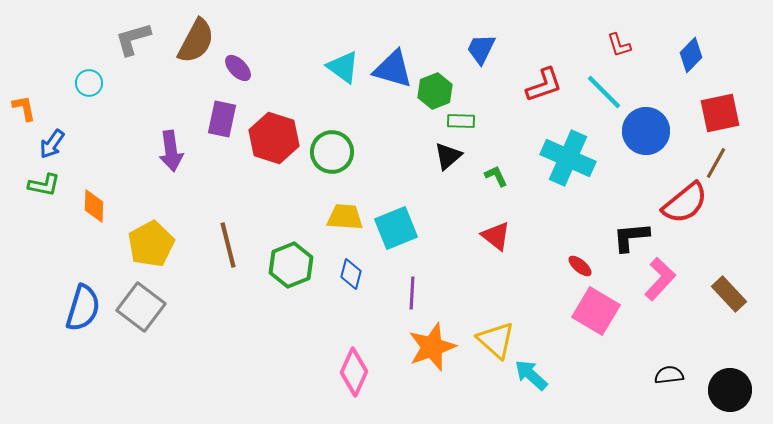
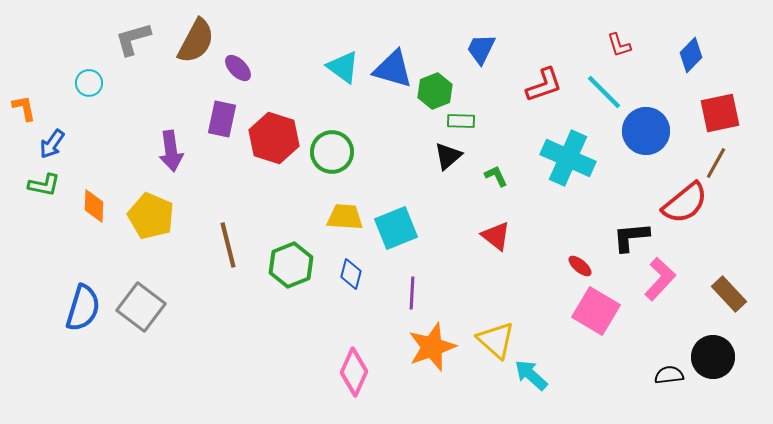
yellow pentagon at (151, 244): moved 28 px up; rotated 21 degrees counterclockwise
black circle at (730, 390): moved 17 px left, 33 px up
